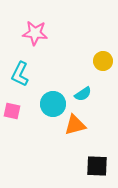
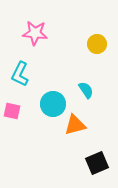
yellow circle: moved 6 px left, 17 px up
cyan semicircle: moved 3 px right, 4 px up; rotated 90 degrees counterclockwise
black square: moved 3 px up; rotated 25 degrees counterclockwise
